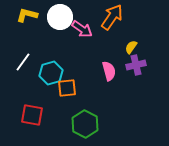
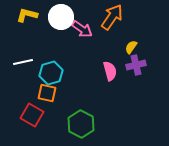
white circle: moved 1 px right
white line: rotated 42 degrees clockwise
pink semicircle: moved 1 px right
orange square: moved 20 px left, 5 px down; rotated 18 degrees clockwise
red square: rotated 20 degrees clockwise
green hexagon: moved 4 px left
